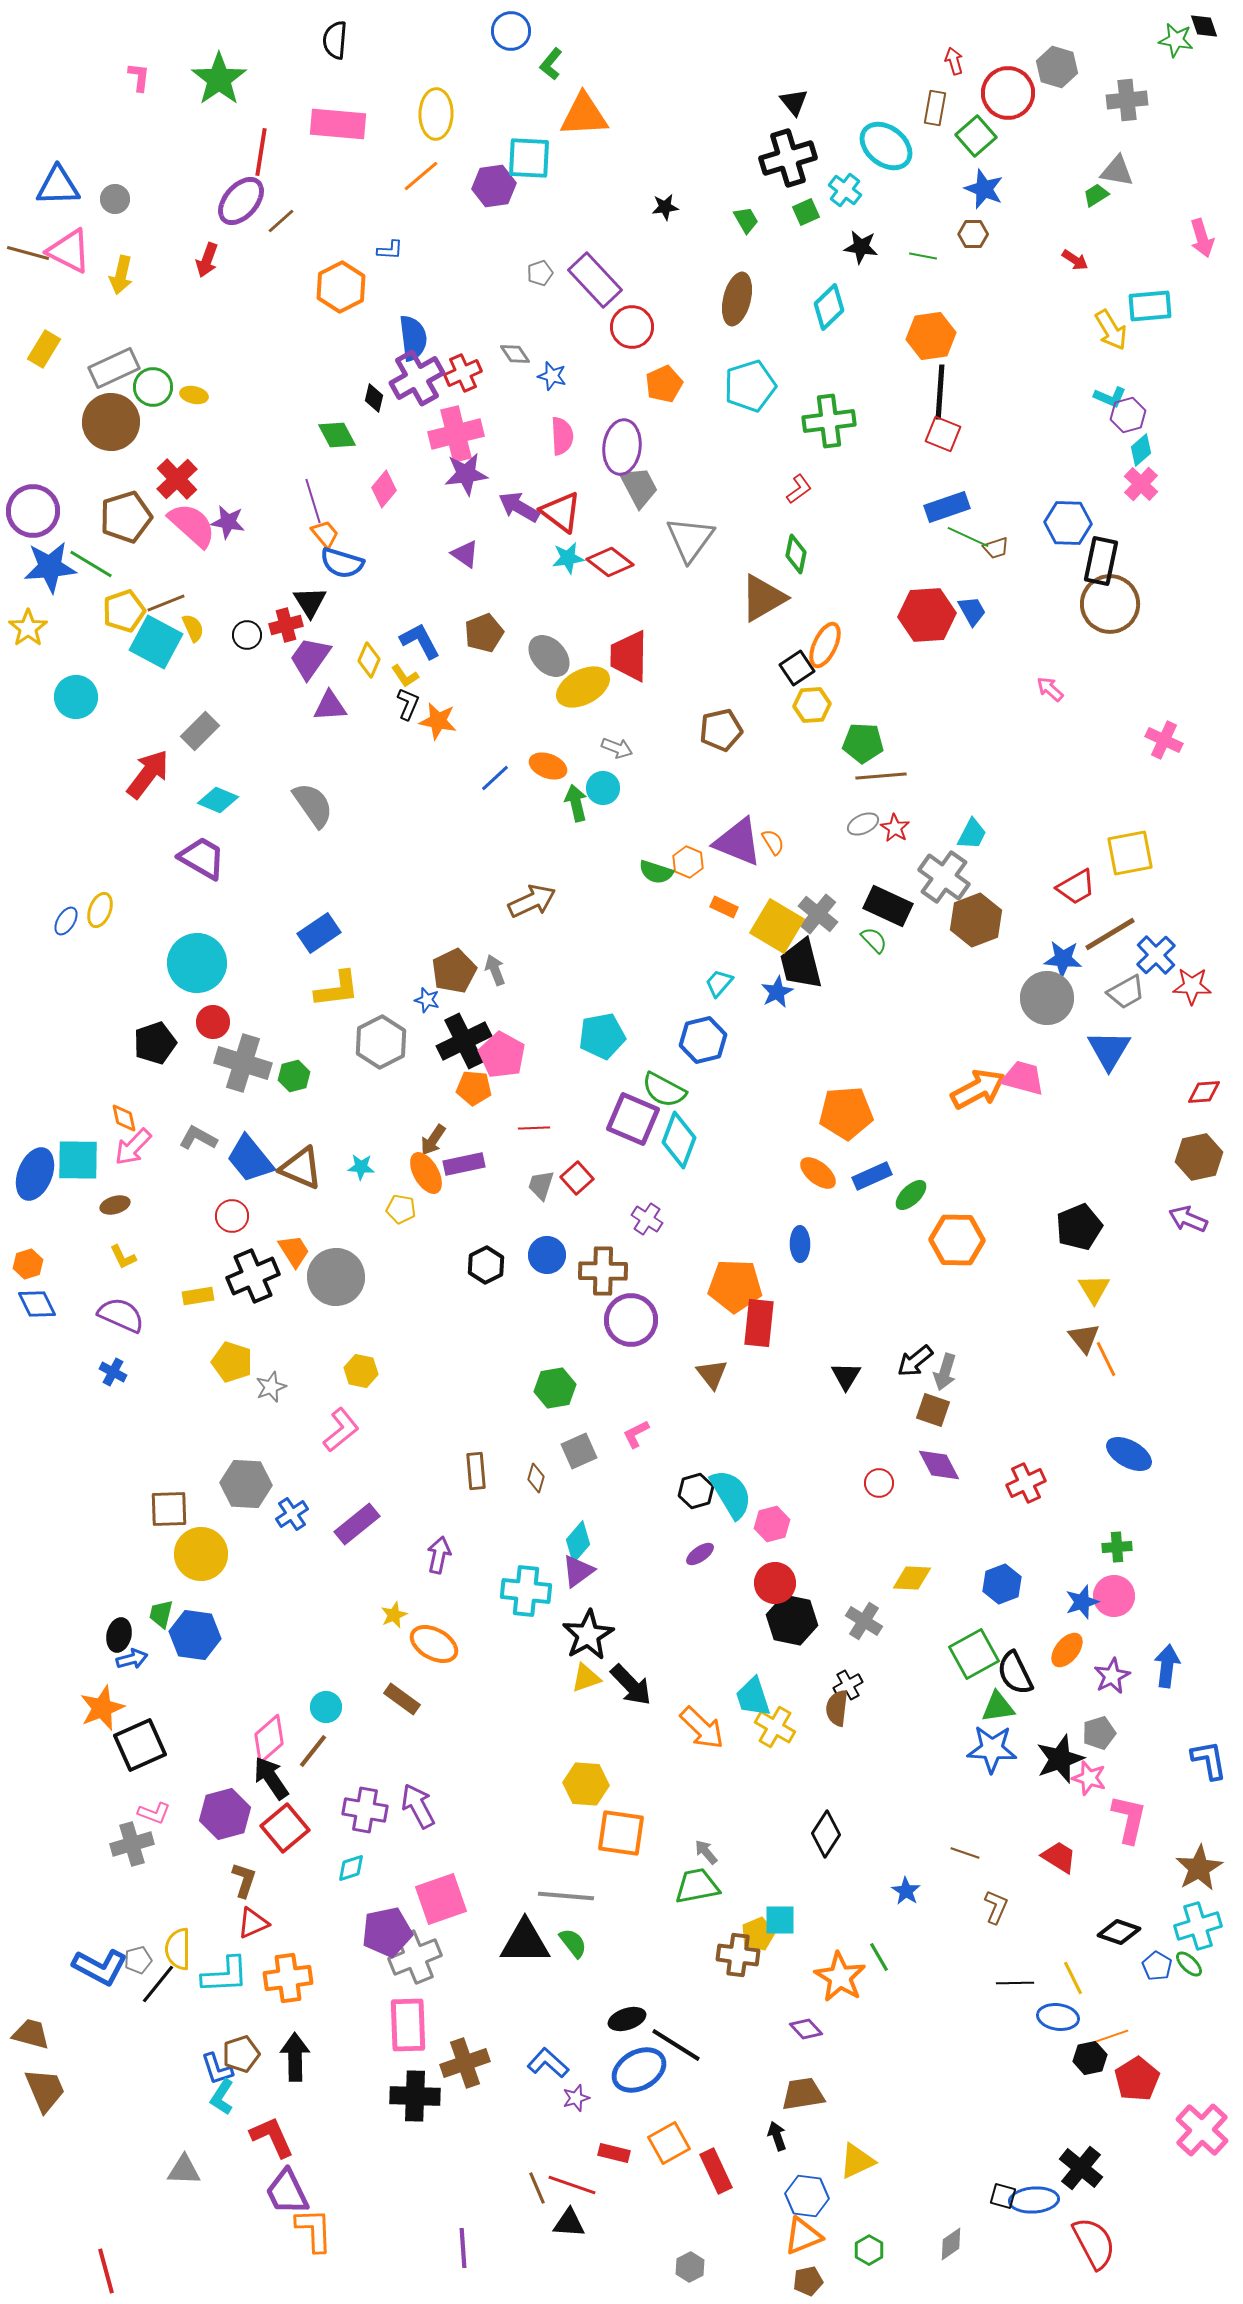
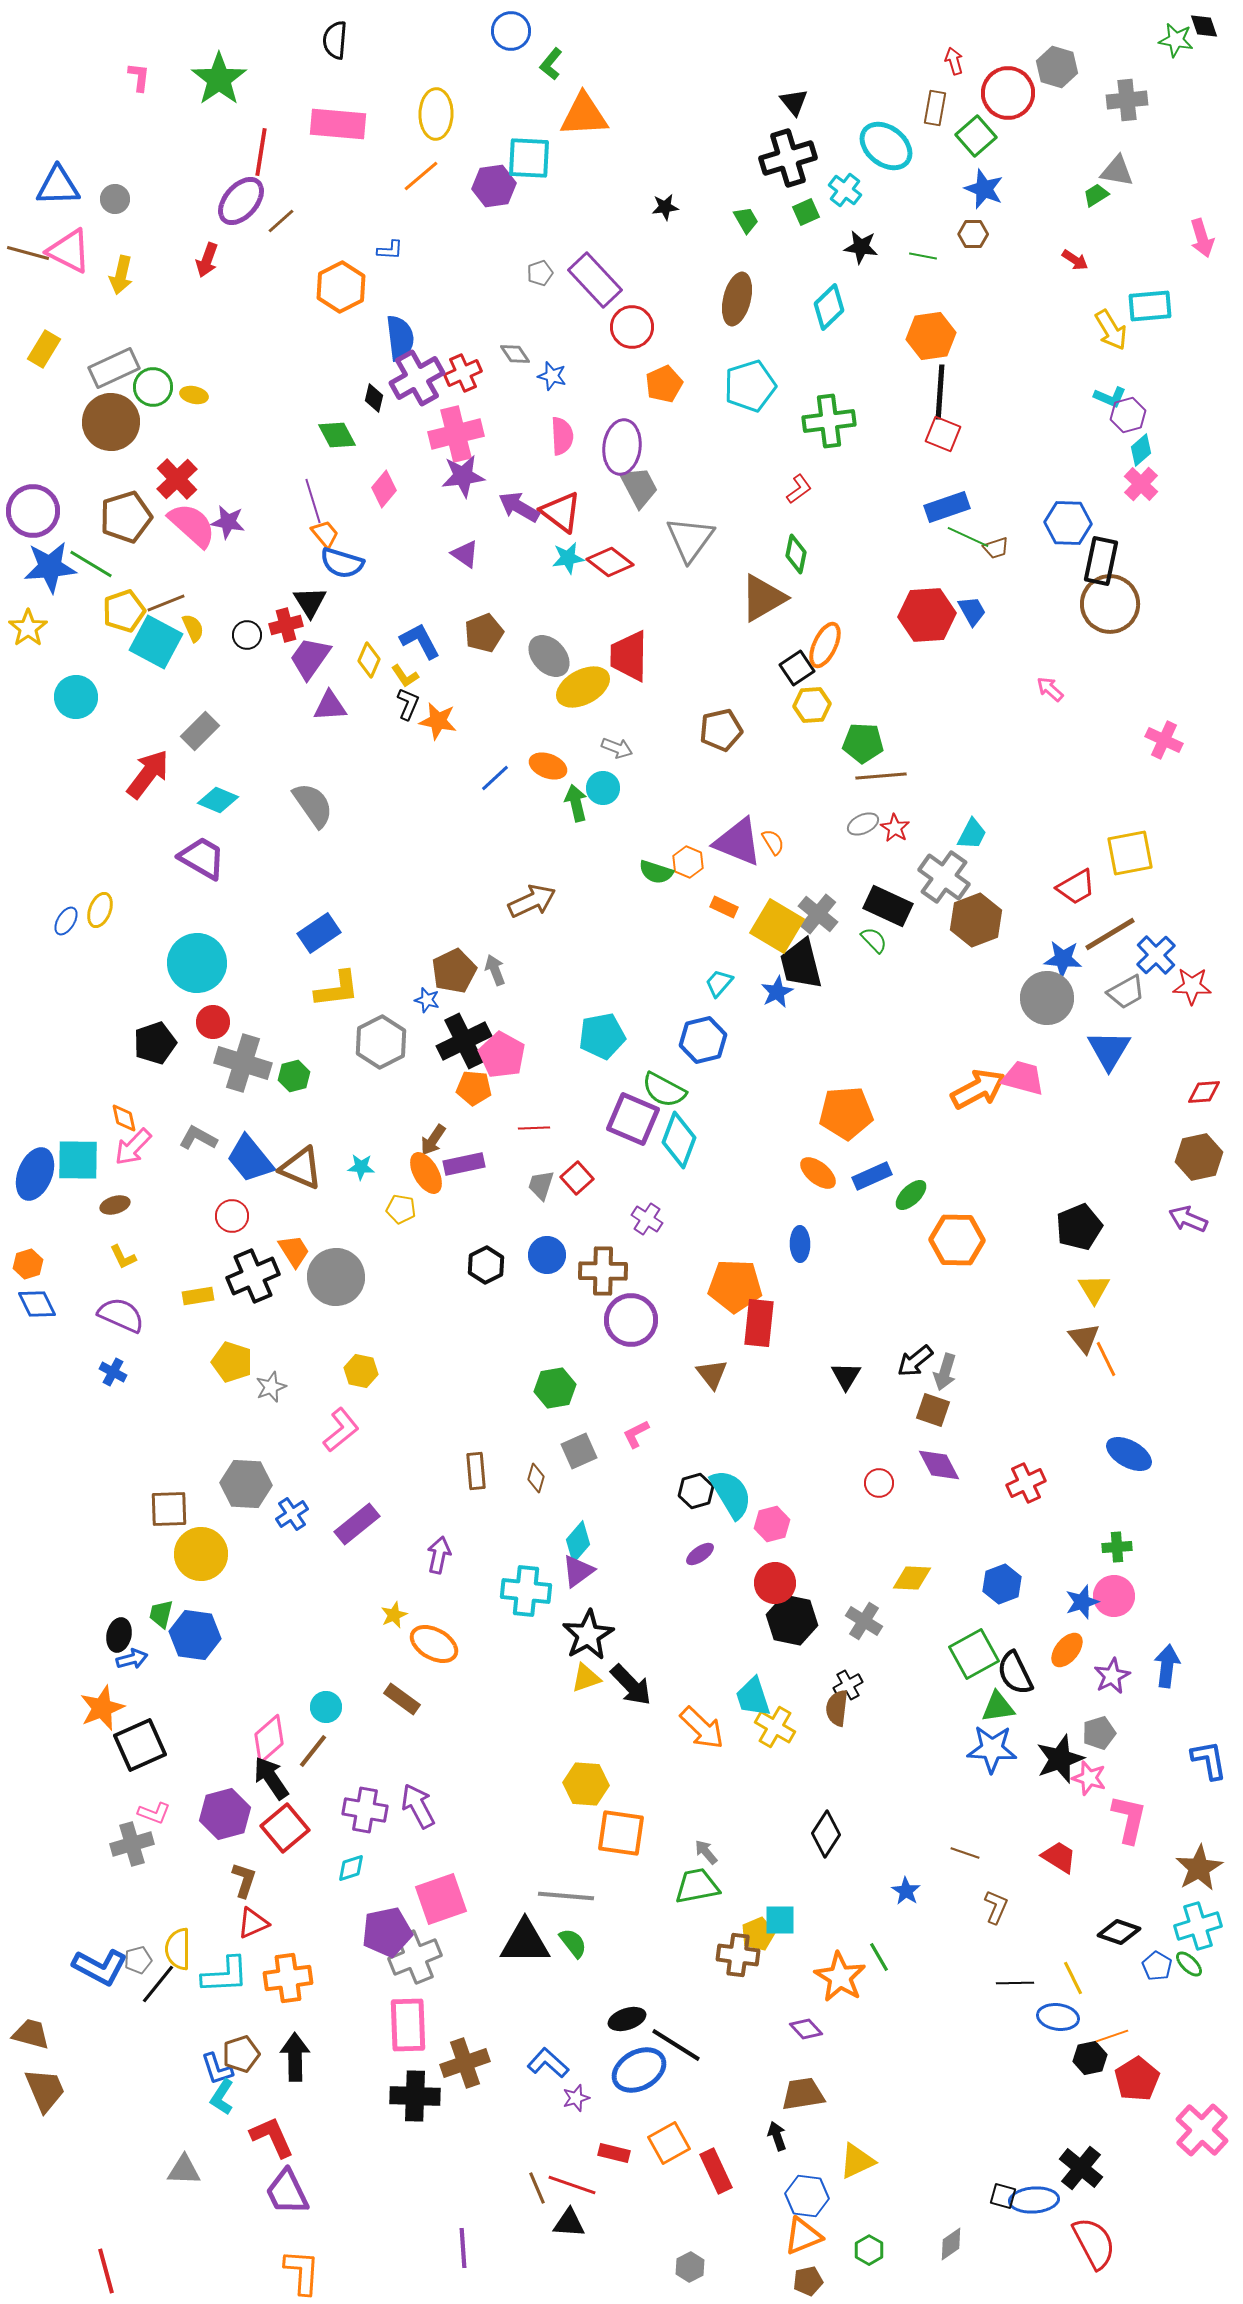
blue semicircle at (413, 338): moved 13 px left
purple star at (466, 474): moved 3 px left, 2 px down
orange L-shape at (314, 2230): moved 12 px left, 42 px down; rotated 6 degrees clockwise
